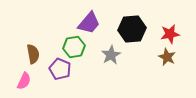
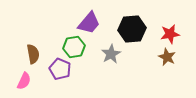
gray star: moved 1 px up
